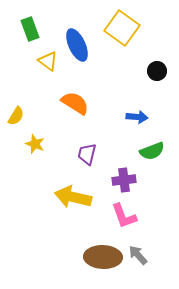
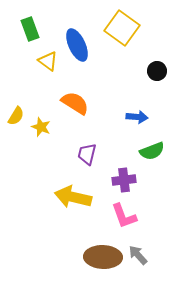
yellow star: moved 6 px right, 17 px up
